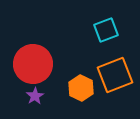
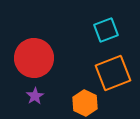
red circle: moved 1 px right, 6 px up
orange square: moved 2 px left, 2 px up
orange hexagon: moved 4 px right, 15 px down
